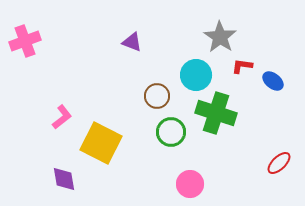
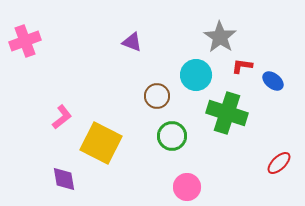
green cross: moved 11 px right
green circle: moved 1 px right, 4 px down
pink circle: moved 3 px left, 3 px down
